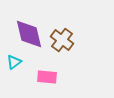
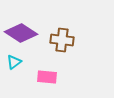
purple diamond: moved 8 px left, 1 px up; rotated 44 degrees counterclockwise
brown cross: rotated 30 degrees counterclockwise
